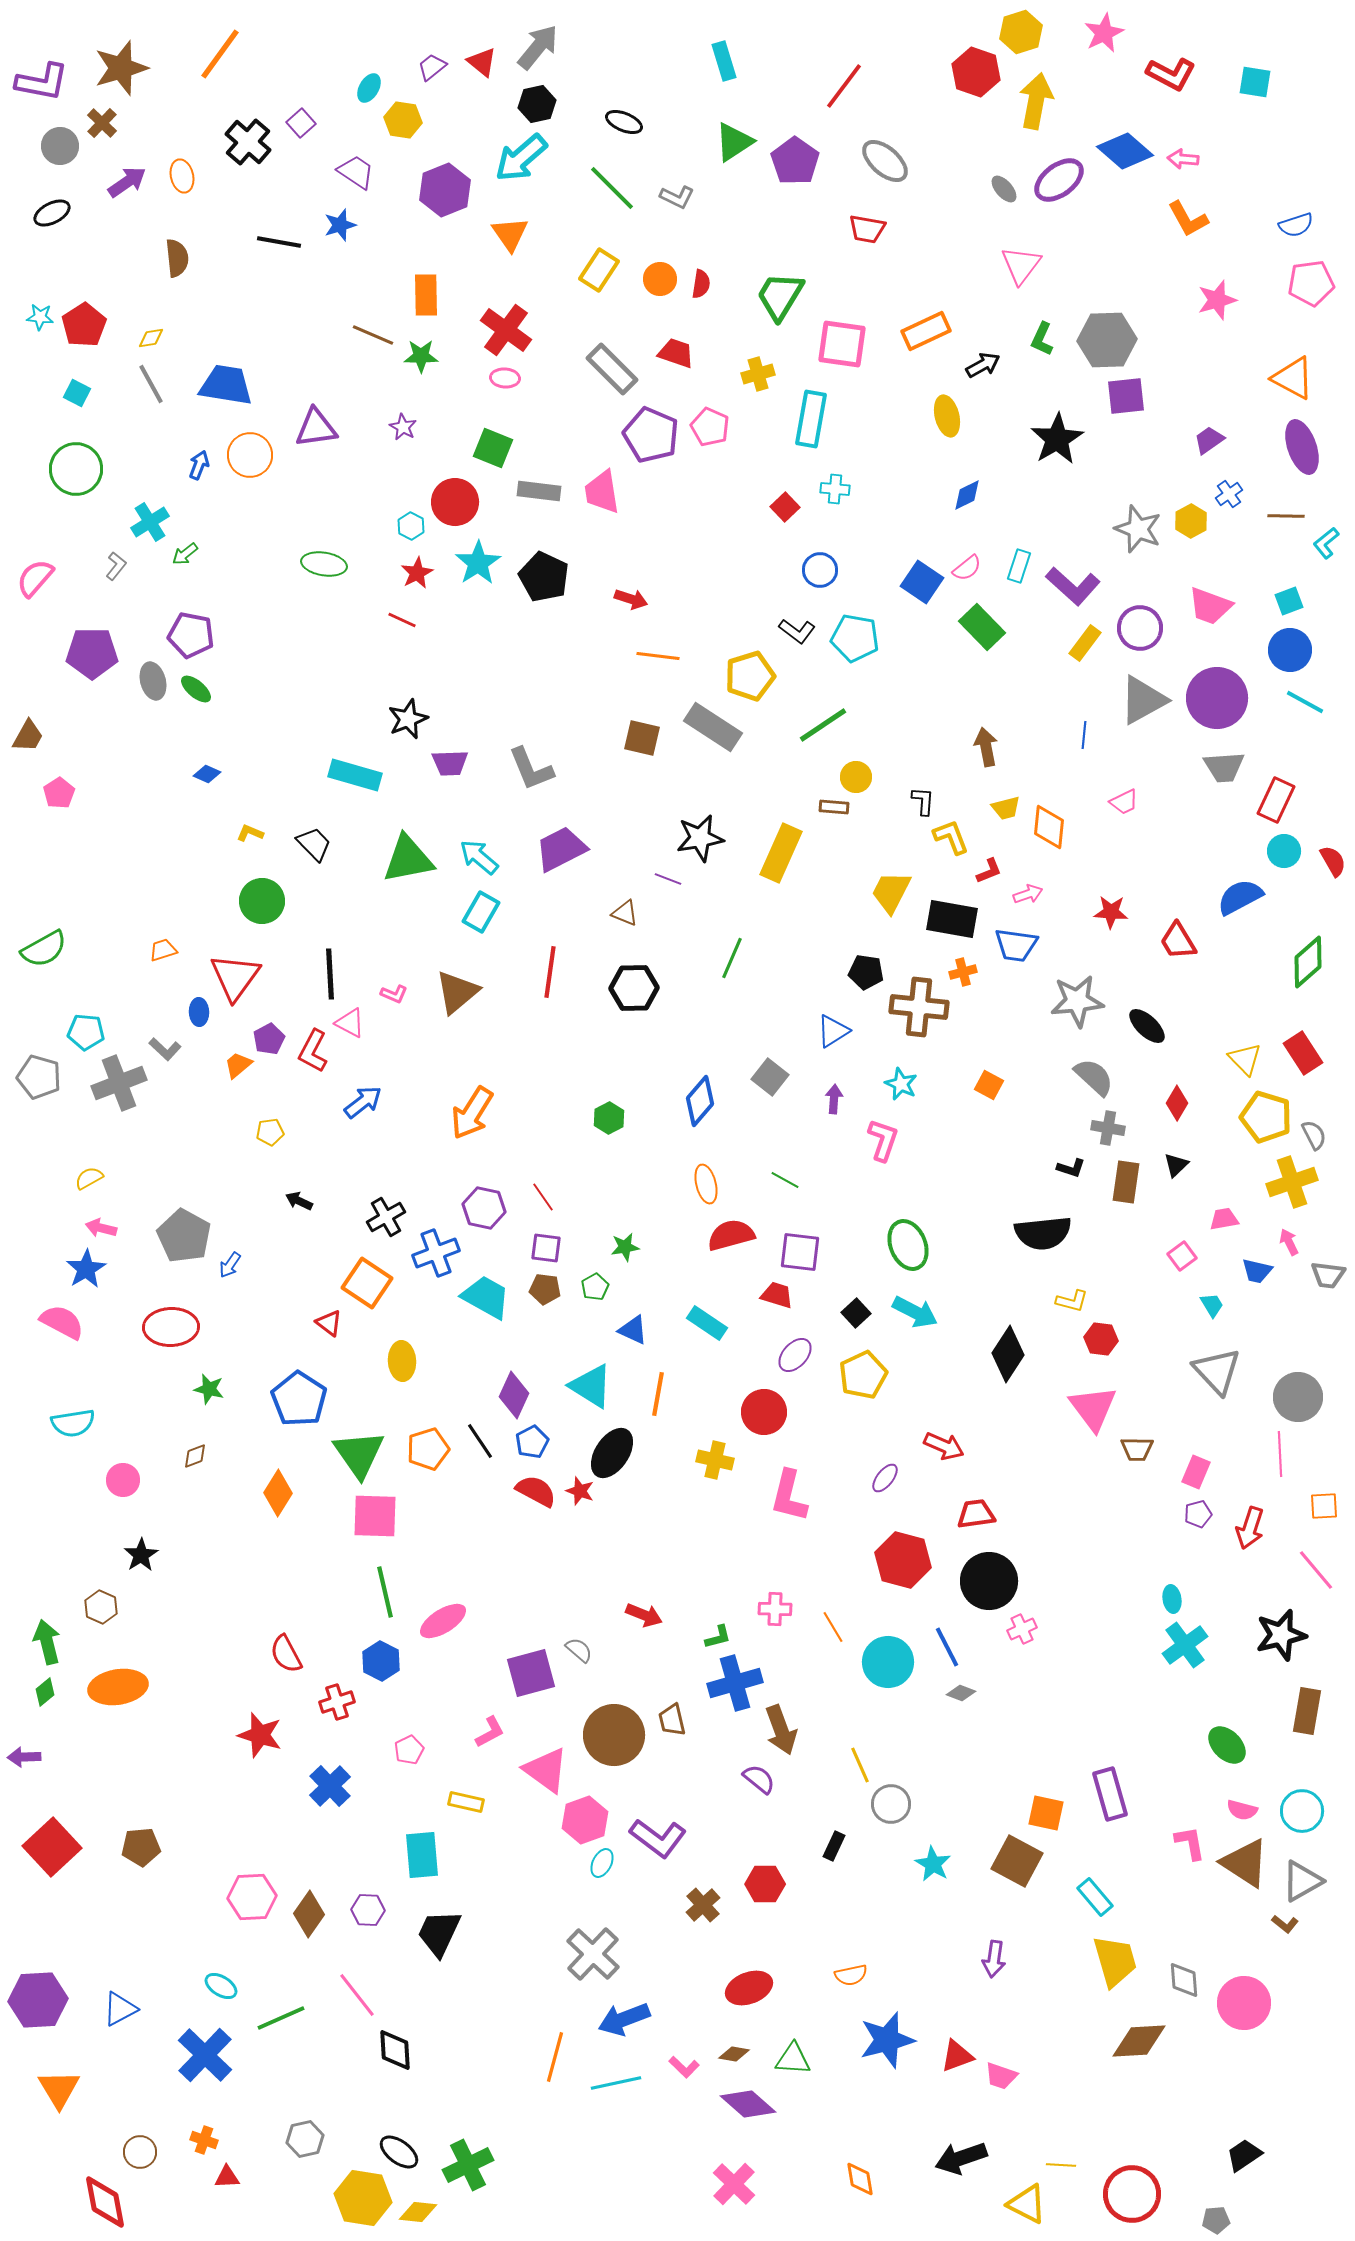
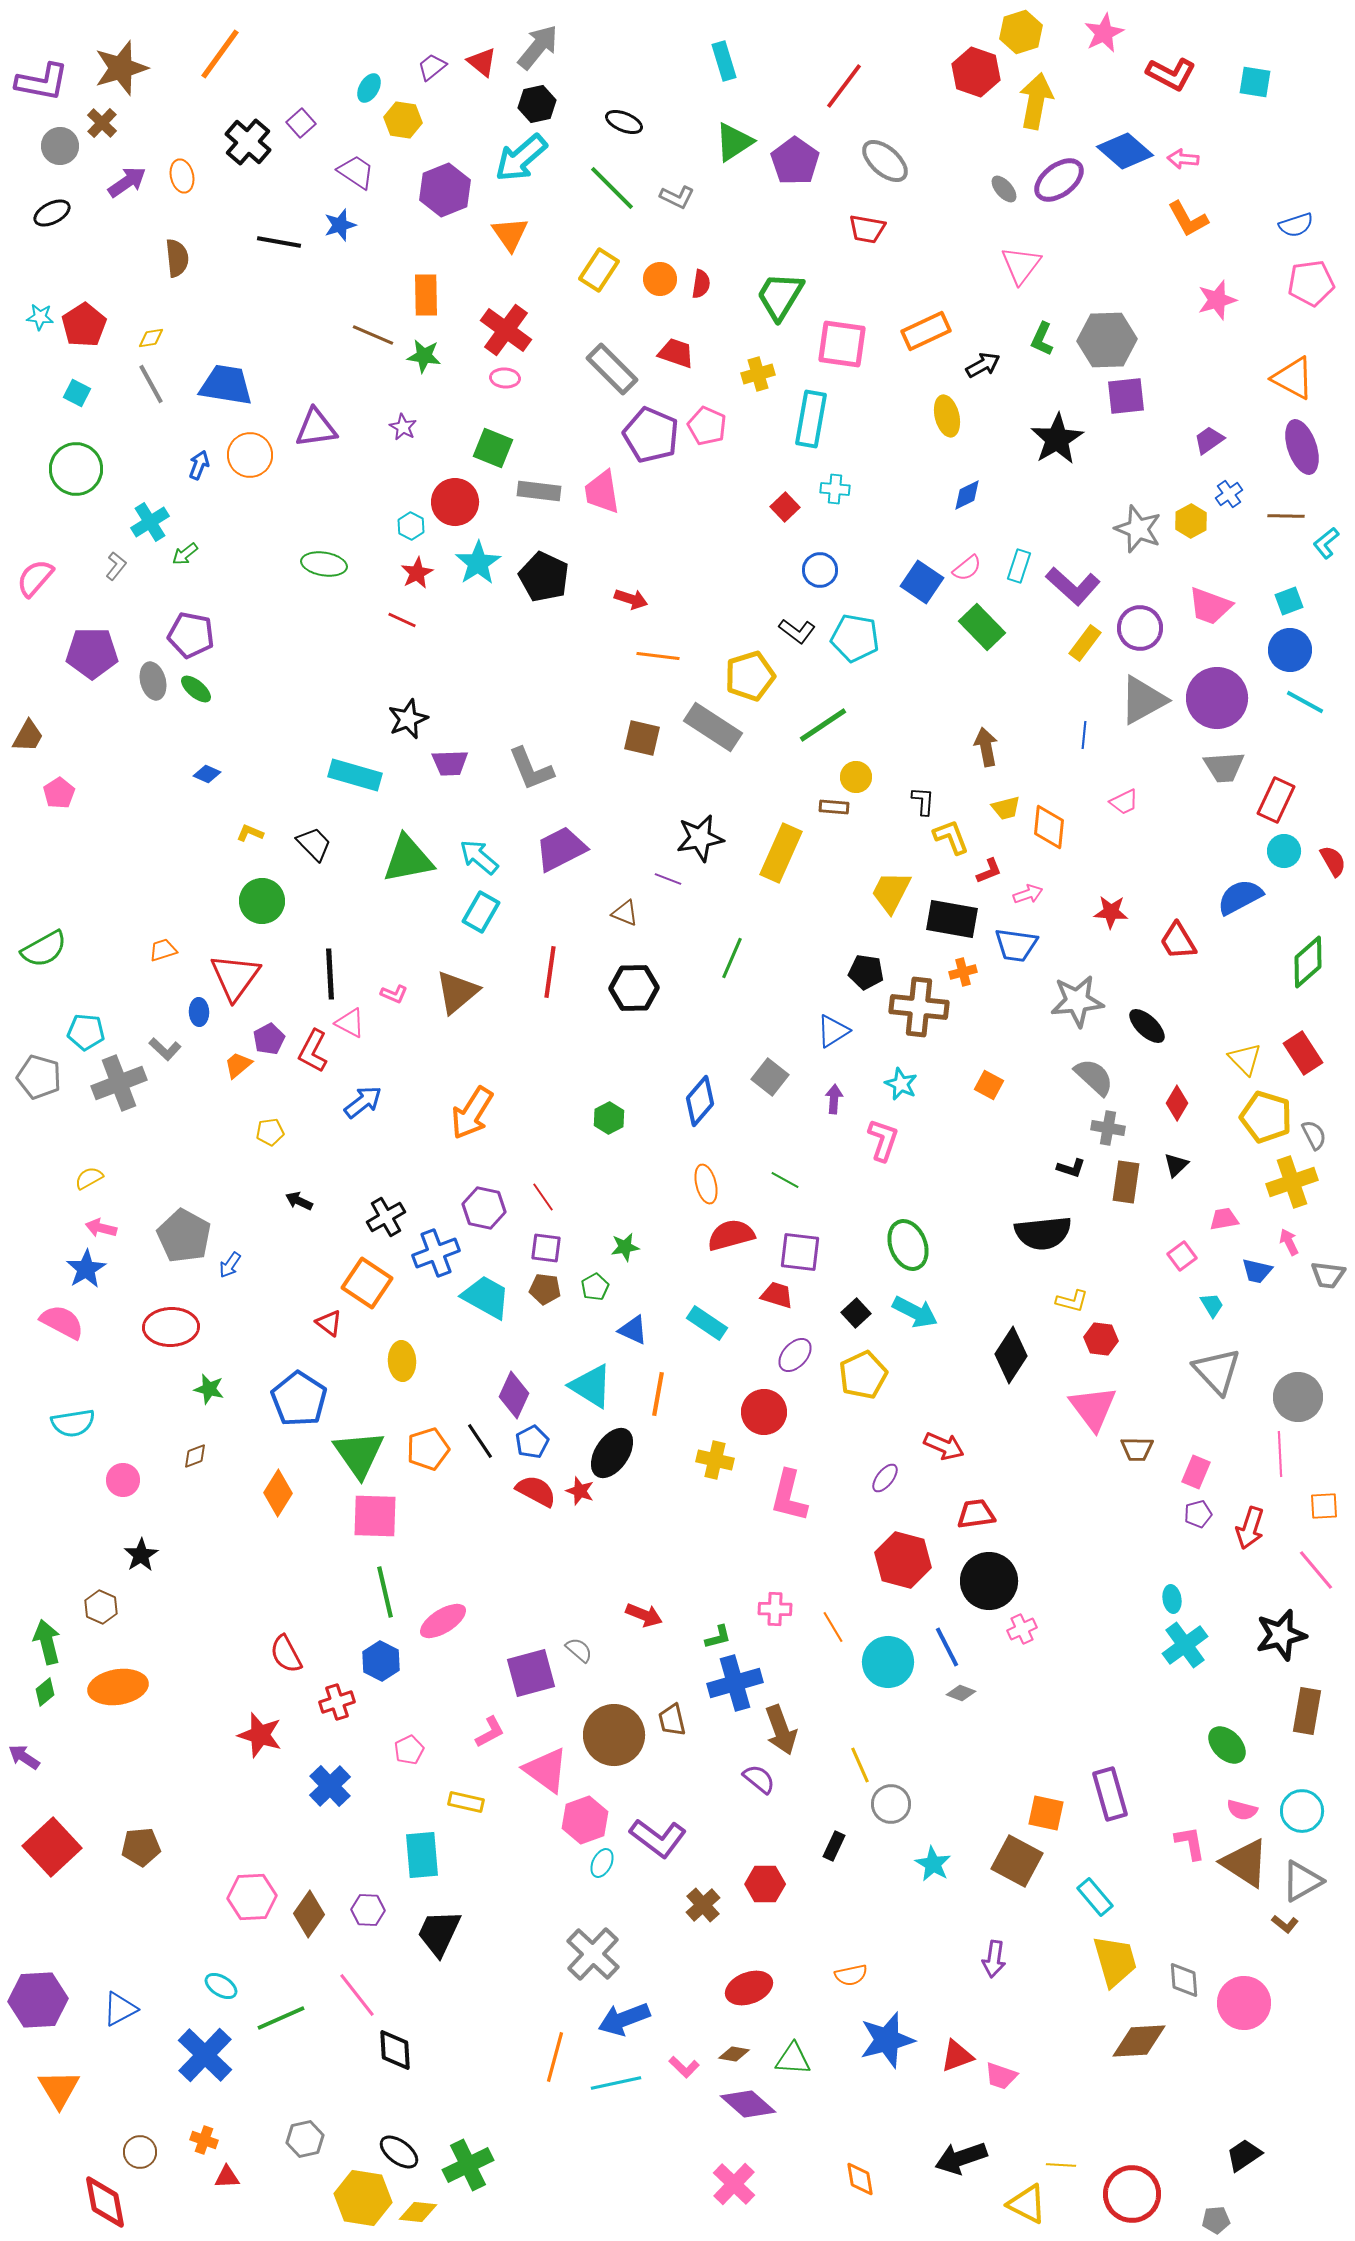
green star at (421, 356): moved 3 px right; rotated 8 degrees clockwise
pink pentagon at (710, 427): moved 3 px left, 1 px up
black diamond at (1008, 1354): moved 3 px right, 1 px down
purple arrow at (24, 1757): rotated 36 degrees clockwise
